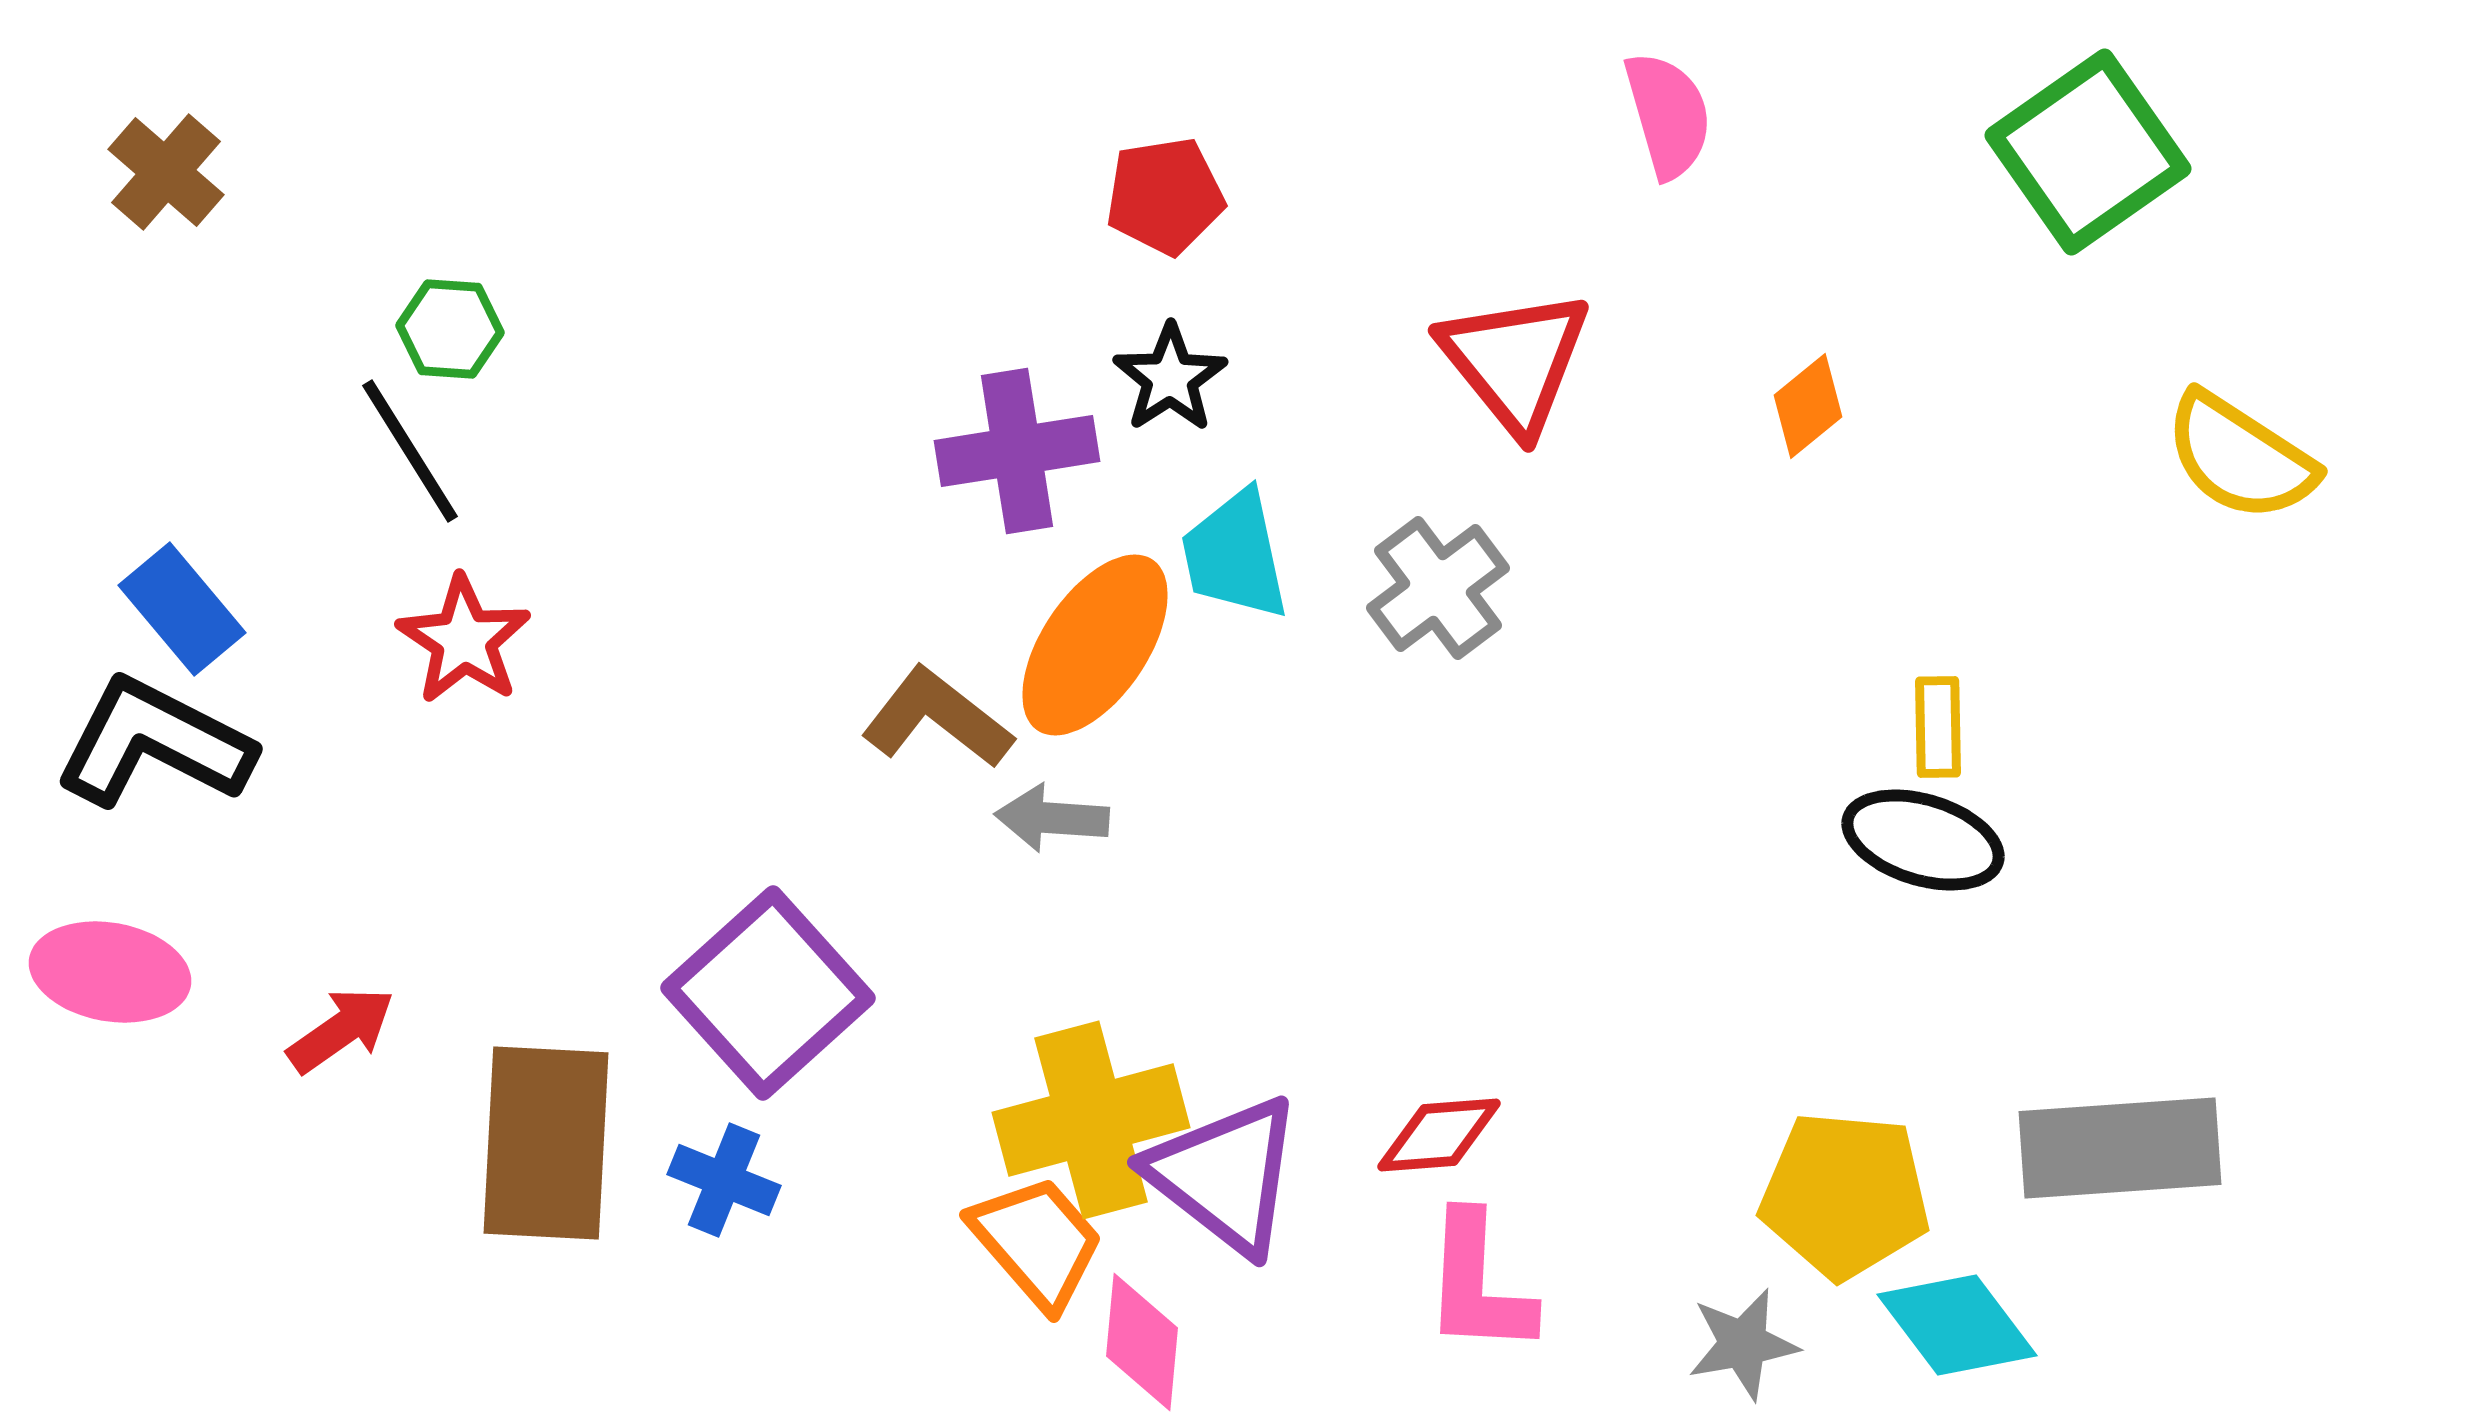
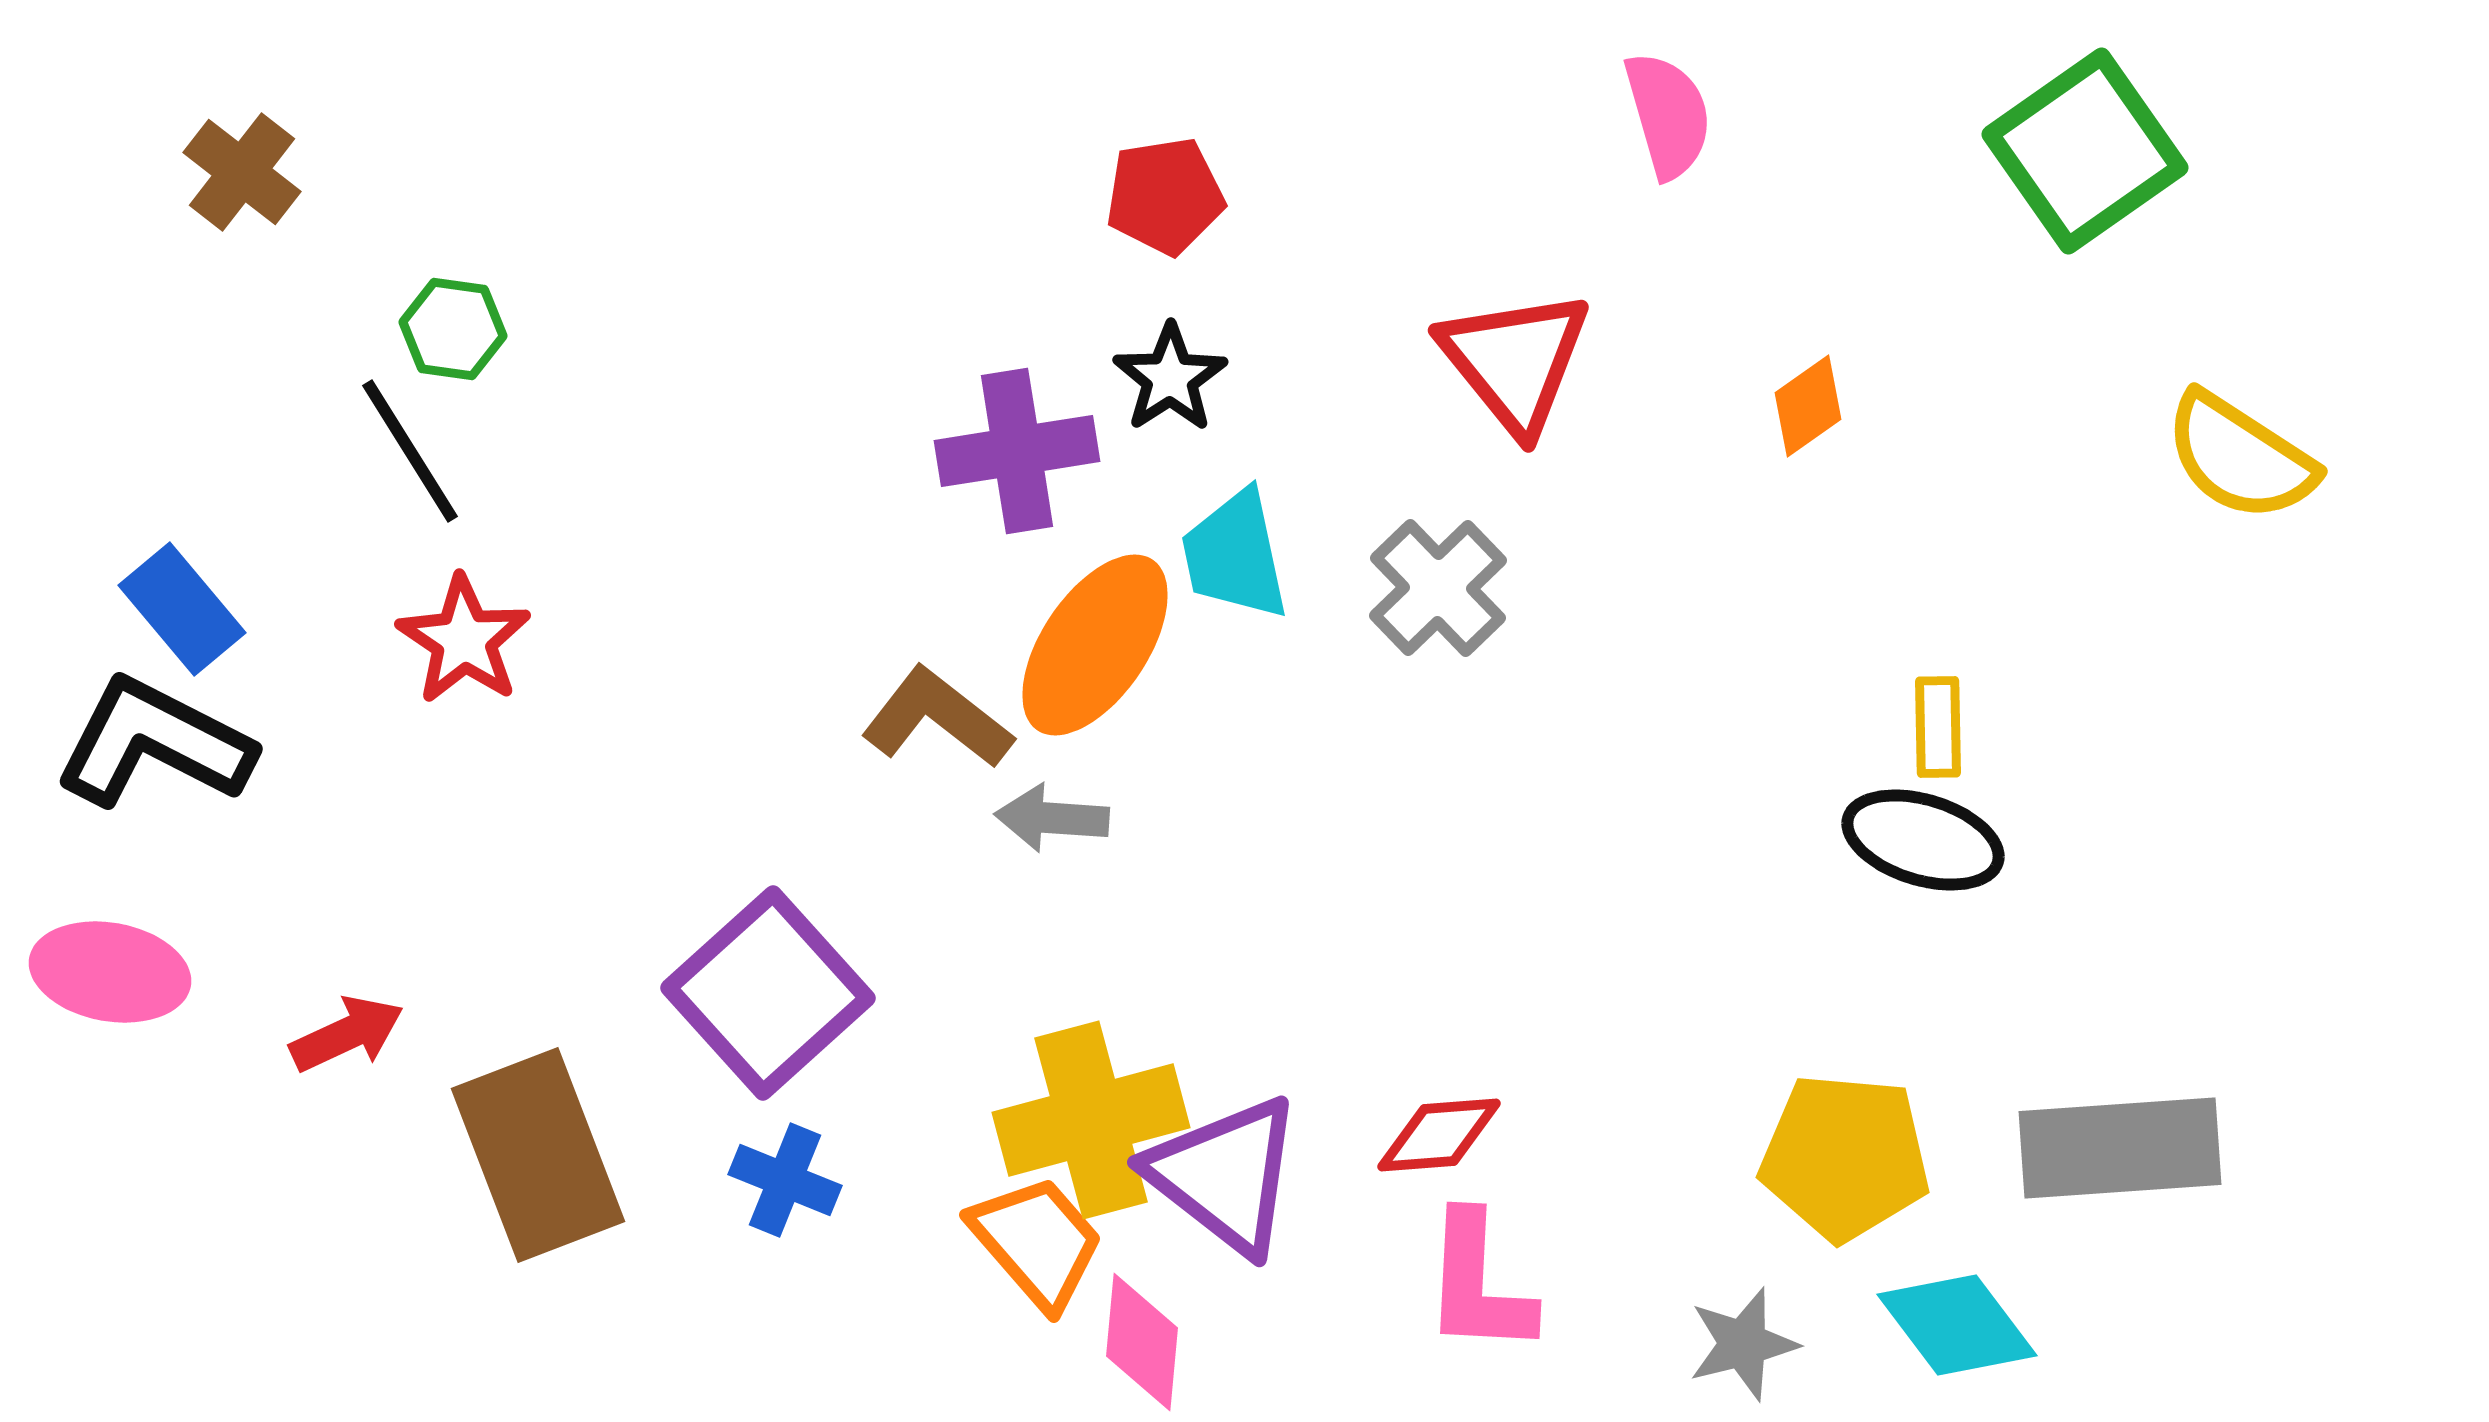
green square: moved 3 px left, 1 px up
brown cross: moved 76 px right; rotated 3 degrees counterclockwise
green hexagon: moved 3 px right; rotated 4 degrees clockwise
orange diamond: rotated 4 degrees clockwise
gray cross: rotated 7 degrees counterclockwise
red arrow: moved 6 px right, 4 px down; rotated 10 degrees clockwise
brown rectangle: moved 8 px left, 12 px down; rotated 24 degrees counterclockwise
blue cross: moved 61 px right
yellow pentagon: moved 38 px up
gray star: rotated 4 degrees counterclockwise
